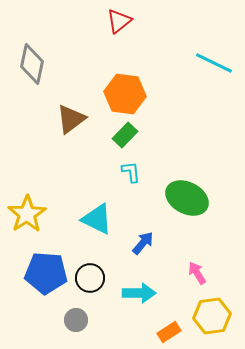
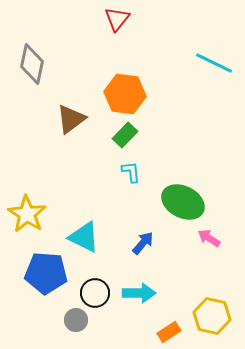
red triangle: moved 2 px left, 2 px up; rotated 12 degrees counterclockwise
green ellipse: moved 4 px left, 4 px down
yellow star: rotated 6 degrees counterclockwise
cyan triangle: moved 13 px left, 18 px down
pink arrow: moved 12 px right, 35 px up; rotated 25 degrees counterclockwise
black circle: moved 5 px right, 15 px down
yellow hexagon: rotated 21 degrees clockwise
